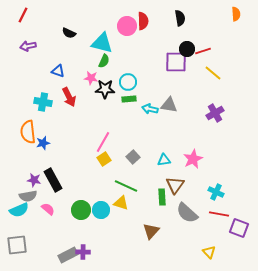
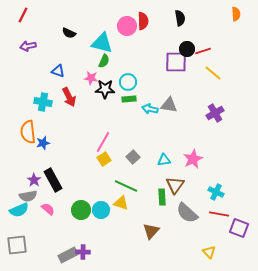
purple star at (34, 180): rotated 24 degrees clockwise
